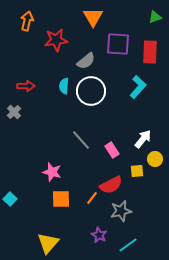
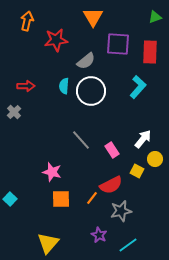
yellow square: rotated 32 degrees clockwise
